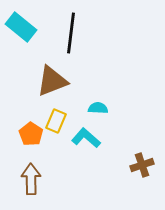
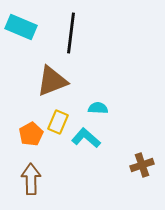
cyan rectangle: rotated 16 degrees counterclockwise
yellow rectangle: moved 2 px right, 1 px down
orange pentagon: rotated 10 degrees clockwise
